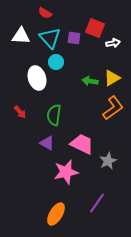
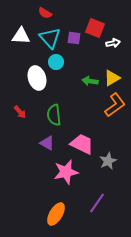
orange L-shape: moved 2 px right, 3 px up
green semicircle: rotated 15 degrees counterclockwise
